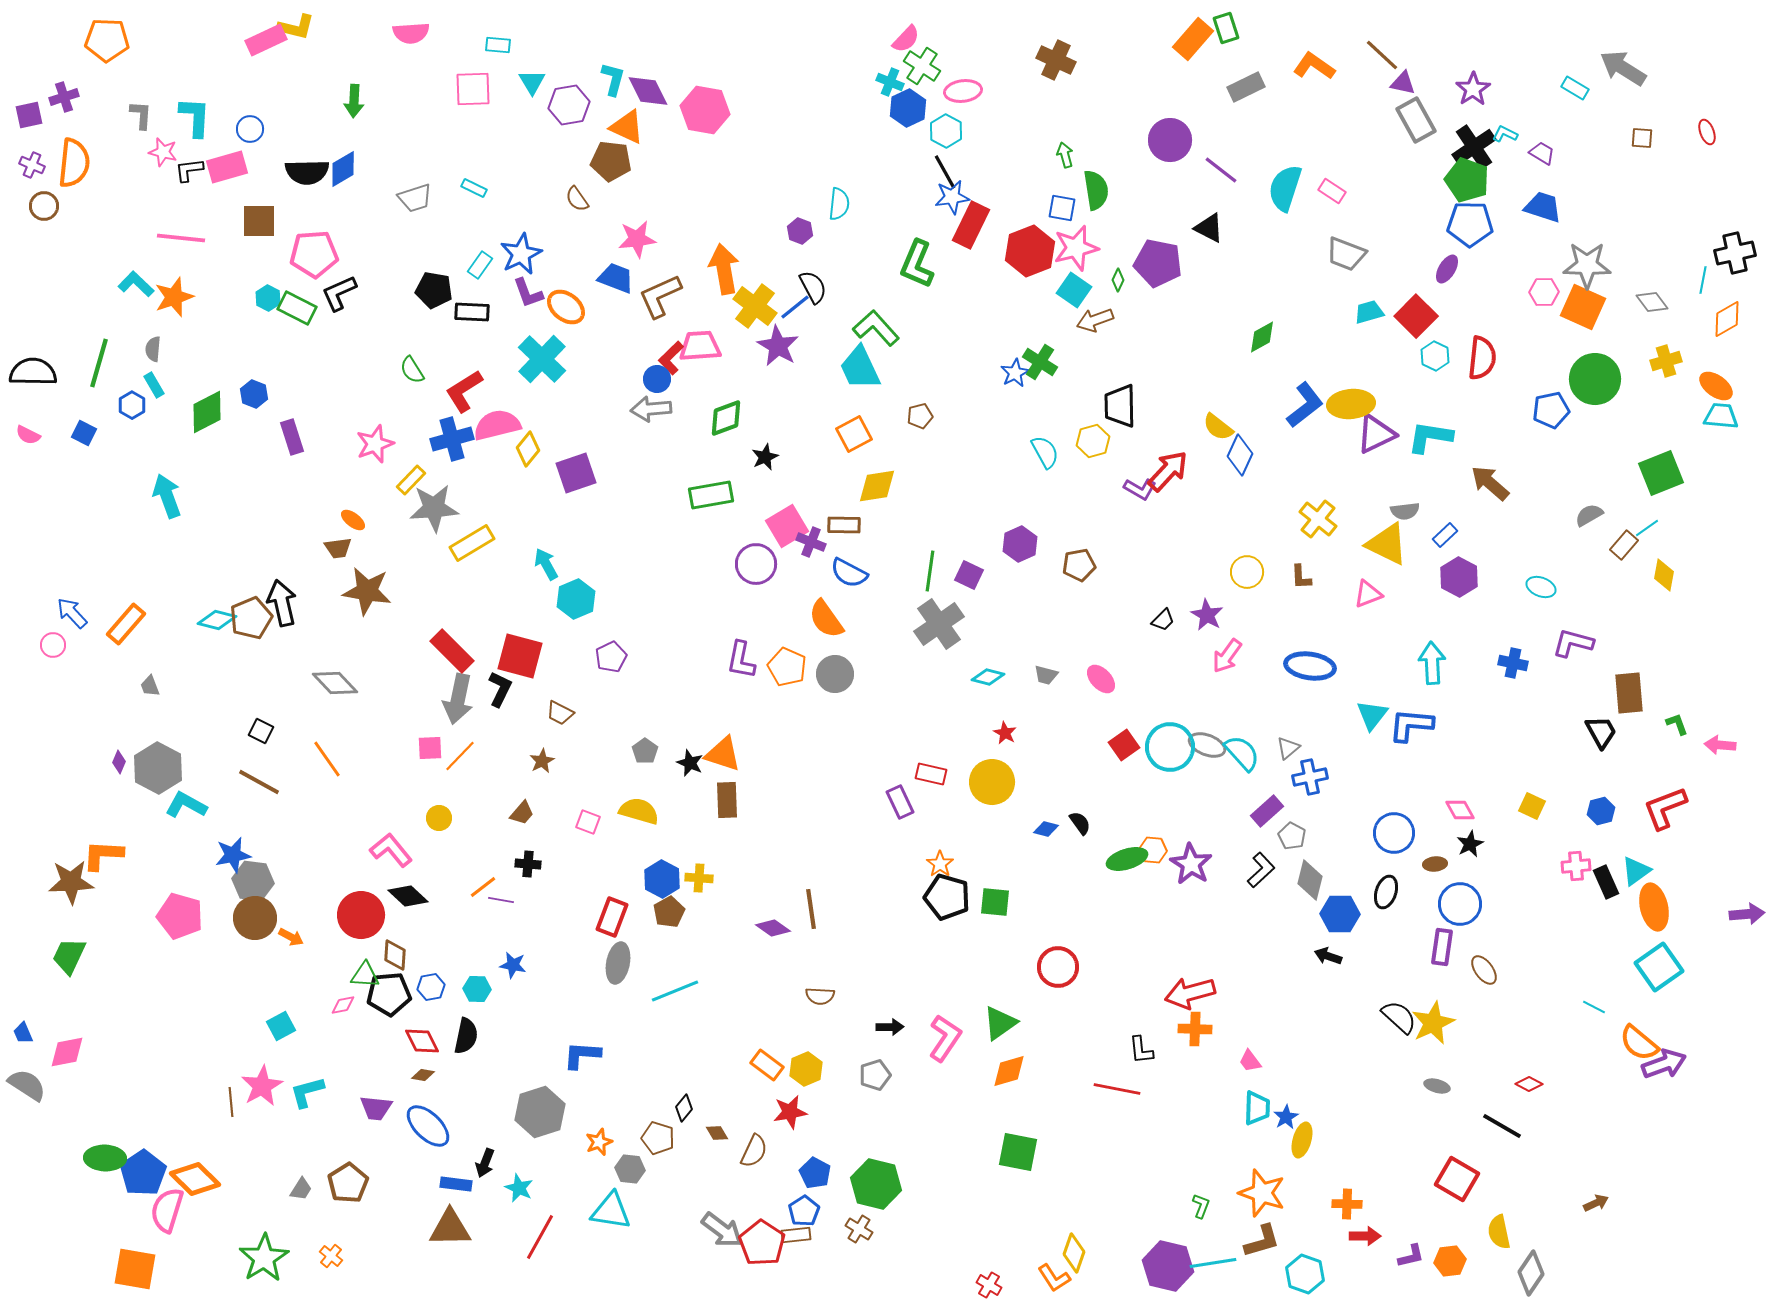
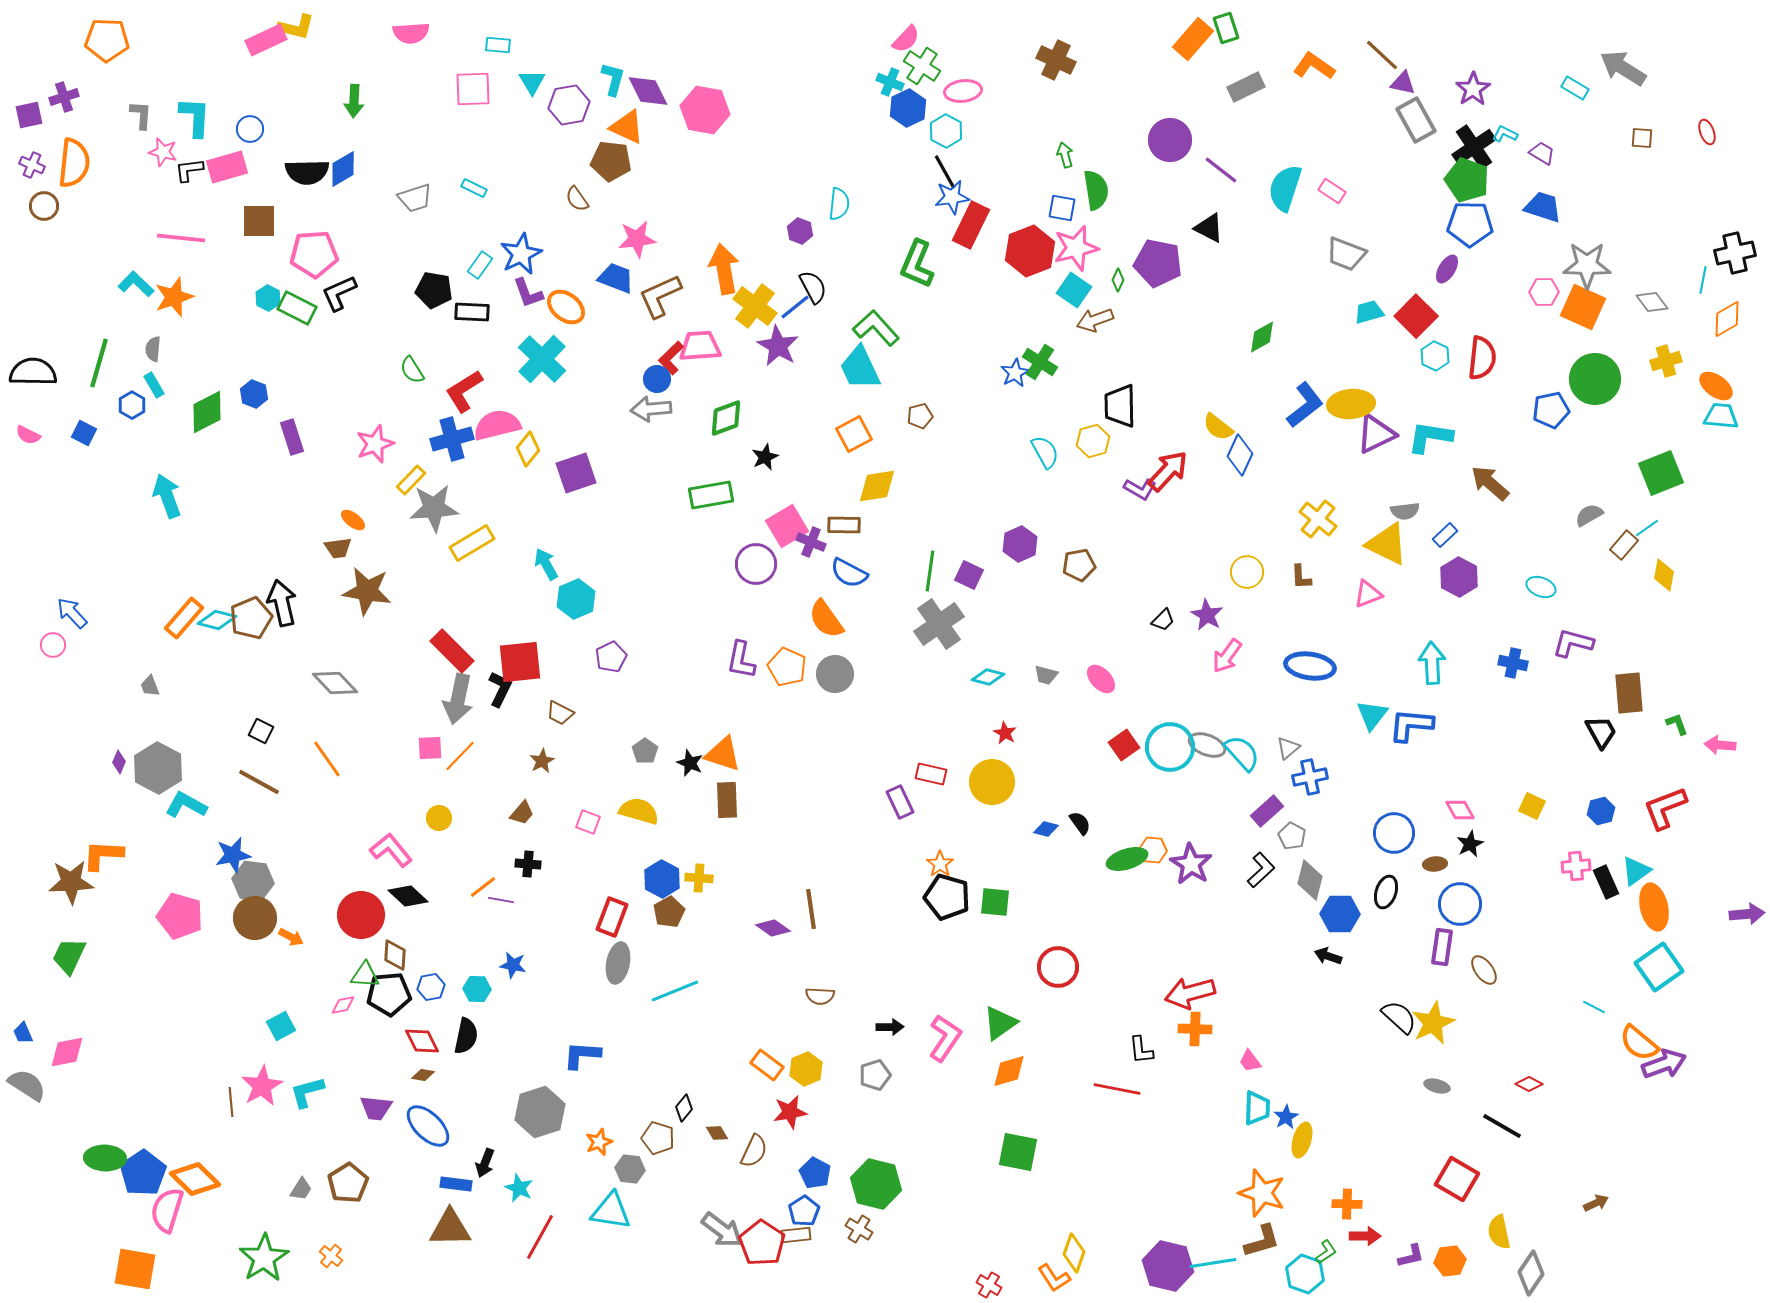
orange rectangle at (126, 624): moved 58 px right, 6 px up
red square at (520, 656): moved 6 px down; rotated 21 degrees counterclockwise
green L-shape at (1201, 1206): moved 125 px right, 46 px down; rotated 35 degrees clockwise
